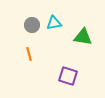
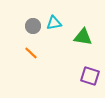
gray circle: moved 1 px right, 1 px down
orange line: moved 2 px right, 1 px up; rotated 32 degrees counterclockwise
purple square: moved 22 px right
